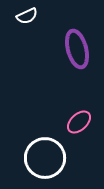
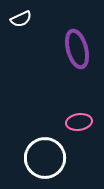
white semicircle: moved 6 px left, 3 px down
pink ellipse: rotated 35 degrees clockwise
